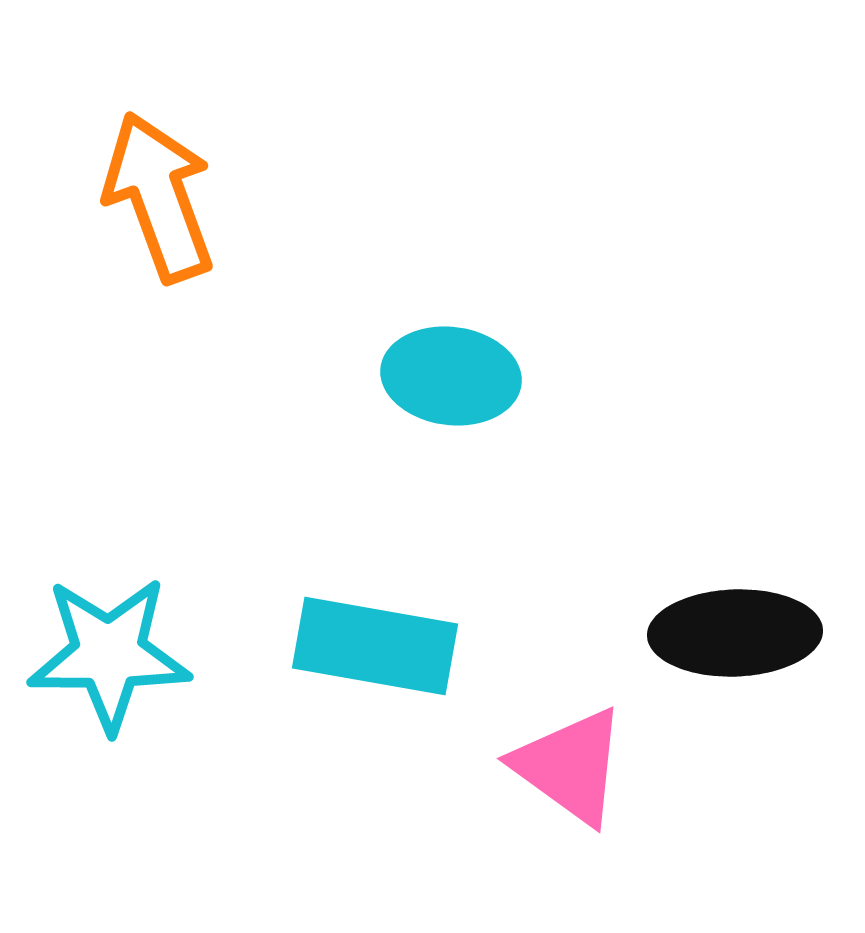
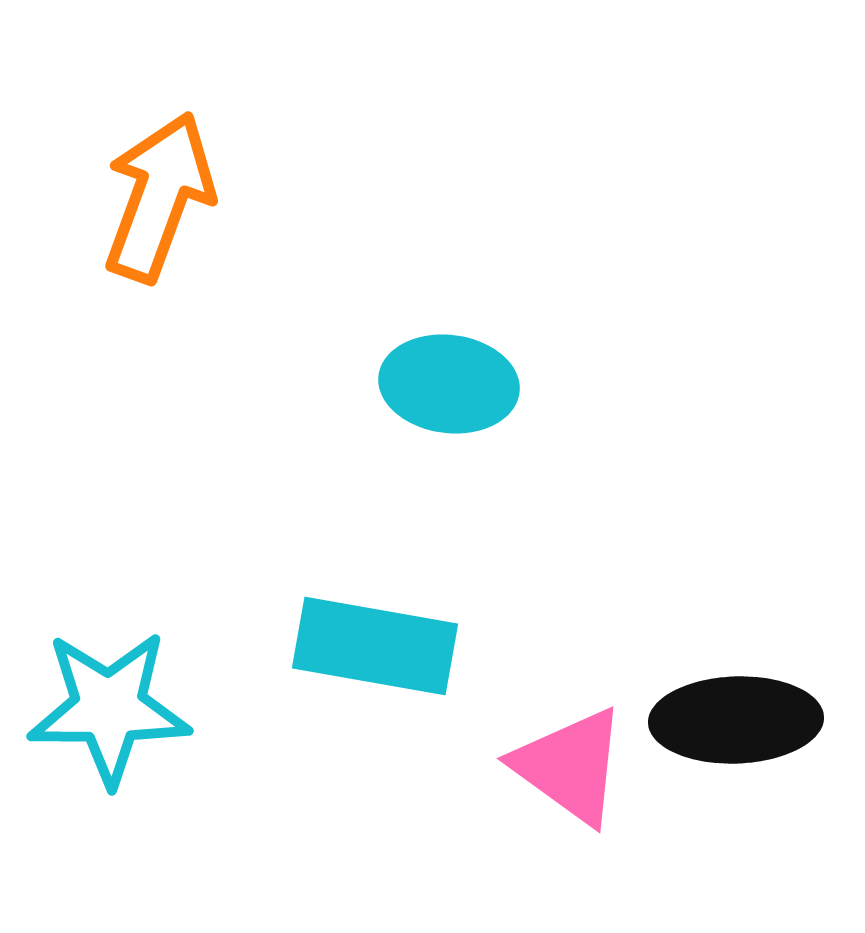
orange arrow: rotated 40 degrees clockwise
cyan ellipse: moved 2 px left, 8 px down
black ellipse: moved 1 px right, 87 px down
cyan star: moved 54 px down
